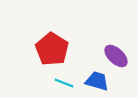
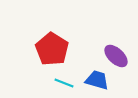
blue trapezoid: moved 1 px up
